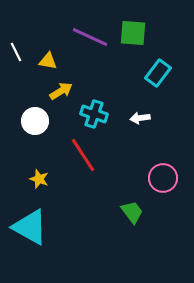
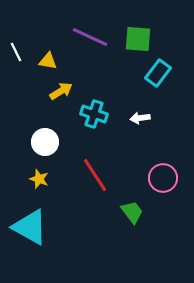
green square: moved 5 px right, 6 px down
white circle: moved 10 px right, 21 px down
red line: moved 12 px right, 20 px down
